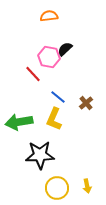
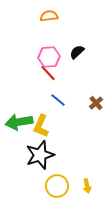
black semicircle: moved 12 px right, 3 px down
pink hexagon: rotated 15 degrees counterclockwise
red line: moved 15 px right, 1 px up
blue line: moved 3 px down
brown cross: moved 10 px right
yellow L-shape: moved 13 px left, 7 px down
black star: rotated 16 degrees counterclockwise
yellow circle: moved 2 px up
